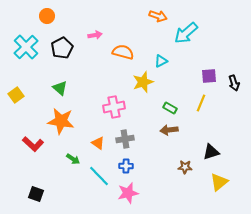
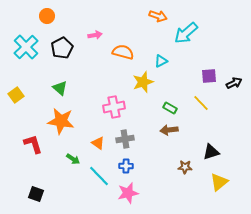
black arrow: rotated 98 degrees counterclockwise
yellow line: rotated 66 degrees counterclockwise
red L-shape: rotated 150 degrees counterclockwise
